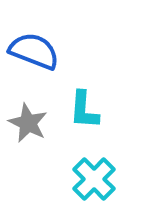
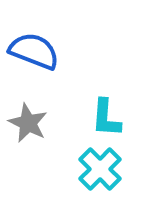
cyan L-shape: moved 22 px right, 8 px down
cyan cross: moved 6 px right, 10 px up
